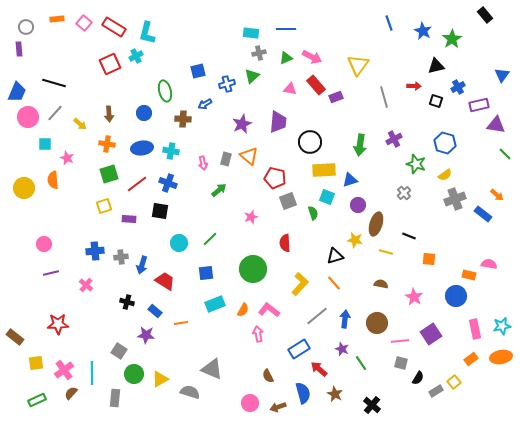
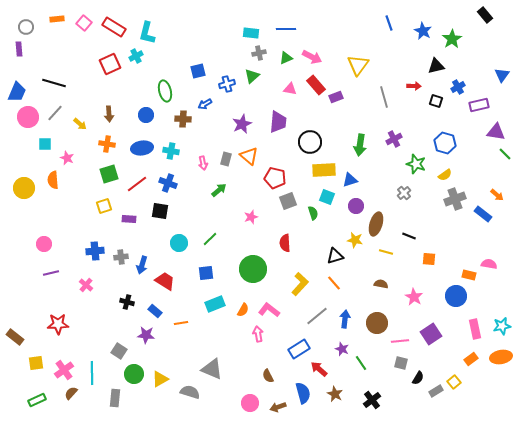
blue circle at (144, 113): moved 2 px right, 2 px down
purple triangle at (496, 125): moved 7 px down
purple circle at (358, 205): moved 2 px left, 1 px down
black cross at (372, 405): moved 5 px up; rotated 12 degrees clockwise
